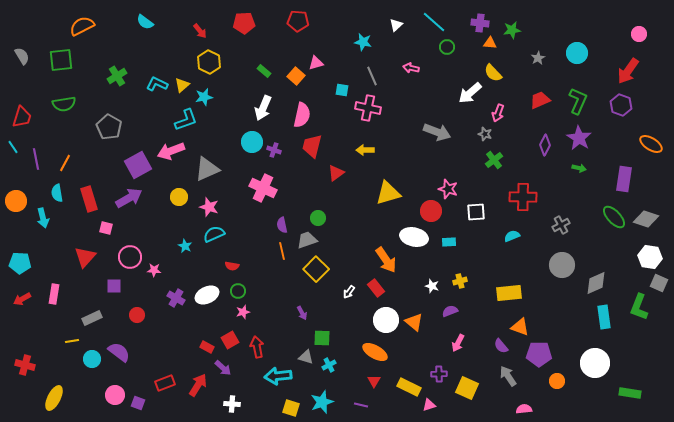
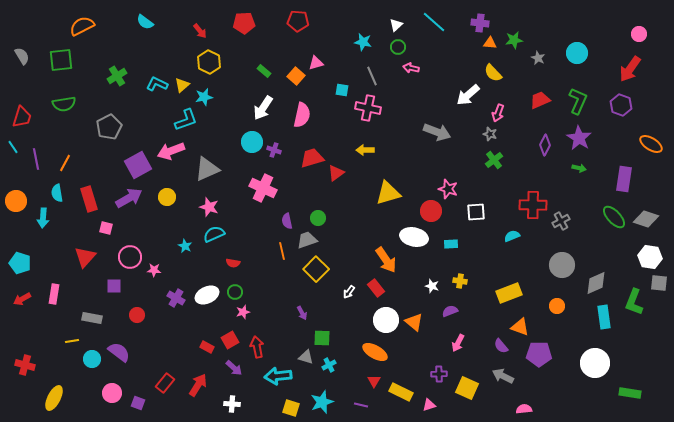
green star at (512, 30): moved 2 px right, 10 px down
green circle at (447, 47): moved 49 px left
gray star at (538, 58): rotated 16 degrees counterclockwise
red arrow at (628, 71): moved 2 px right, 2 px up
white arrow at (470, 93): moved 2 px left, 2 px down
white arrow at (263, 108): rotated 10 degrees clockwise
gray pentagon at (109, 127): rotated 15 degrees clockwise
gray star at (485, 134): moved 5 px right
red trapezoid at (312, 146): moved 12 px down; rotated 60 degrees clockwise
yellow circle at (179, 197): moved 12 px left
red cross at (523, 197): moved 10 px right, 8 px down
cyan arrow at (43, 218): rotated 18 degrees clockwise
purple semicircle at (282, 225): moved 5 px right, 4 px up
gray cross at (561, 225): moved 4 px up
cyan rectangle at (449, 242): moved 2 px right, 2 px down
cyan pentagon at (20, 263): rotated 15 degrees clockwise
red semicircle at (232, 266): moved 1 px right, 3 px up
yellow cross at (460, 281): rotated 24 degrees clockwise
gray square at (659, 283): rotated 18 degrees counterclockwise
green circle at (238, 291): moved 3 px left, 1 px down
yellow rectangle at (509, 293): rotated 15 degrees counterclockwise
green L-shape at (639, 307): moved 5 px left, 5 px up
gray rectangle at (92, 318): rotated 36 degrees clockwise
purple arrow at (223, 368): moved 11 px right
gray arrow at (508, 376): moved 5 px left; rotated 30 degrees counterclockwise
orange circle at (557, 381): moved 75 px up
red rectangle at (165, 383): rotated 30 degrees counterclockwise
yellow rectangle at (409, 387): moved 8 px left, 5 px down
pink circle at (115, 395): moved 3 px left, 2 px up
